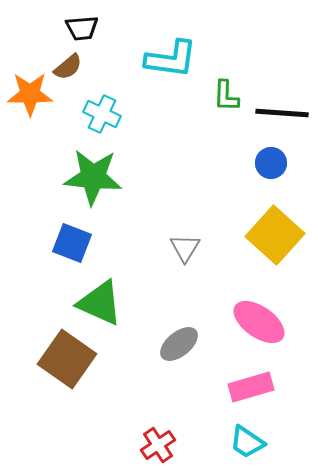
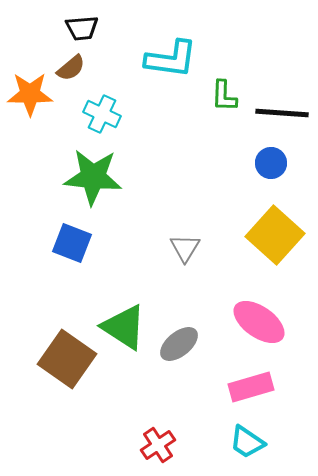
brown semicircle: moved 3 px right, 1 px down
green L-shape: moved 2 px left
green triangle: moved 24 px right, 24 px down; rotated 9 degrees clockwise
